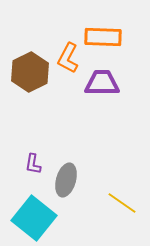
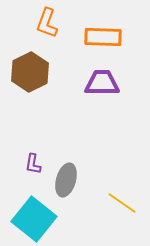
orange L-shape: moved 21 px left, 35 px up; rotated 8 degrees counterclockwise
cyan square: moved 1 px down
